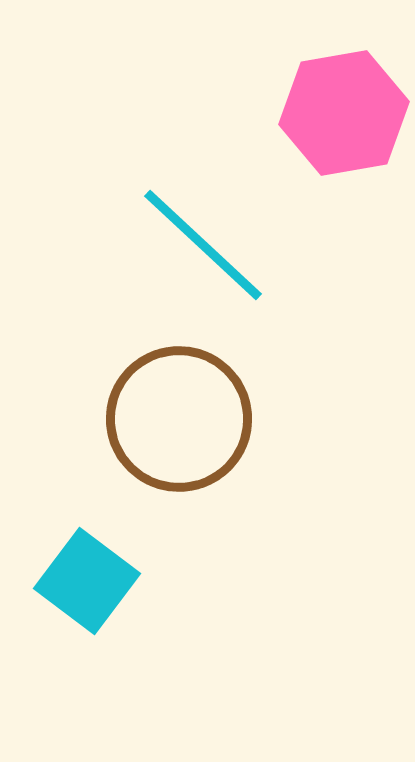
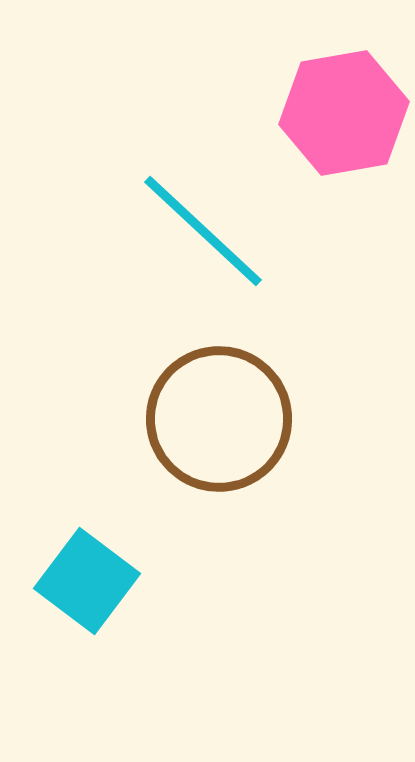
cyan line: moved 14 px up
brown circle: moved 40 px right
